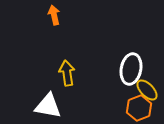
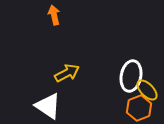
white ellipse: moved 7 px down
yellow arrow: rotated 70 degrees clockwise
white triangle: rotated 24 degrees clockwise
